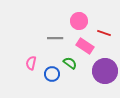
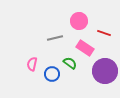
gray line: rotated 14 degrees counterclockwise
pink rectangle: moved 2 px down
pink semicircle: moved 1 px right, 1 px down
